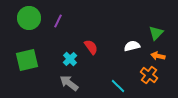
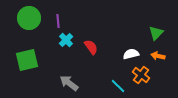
purple line: rotated 32 degrees counterclockwise
white semicircle: moved 1 px left, 8 px down
cyan cross: moved 4 px left, 19 px up
orange cross: moved 8 px left
